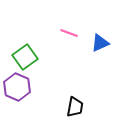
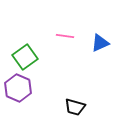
pink line: moved 4 px left, 3 px down; rotated 12 degrees counterclockwise
purple hexagon: moved 1 px right, 1 px down
black trapezoid: rotated 95 degrees clockwise
